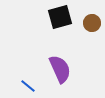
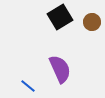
black square: rotated 15 degrees counterclockwise
brown circle: moved 1 px up
